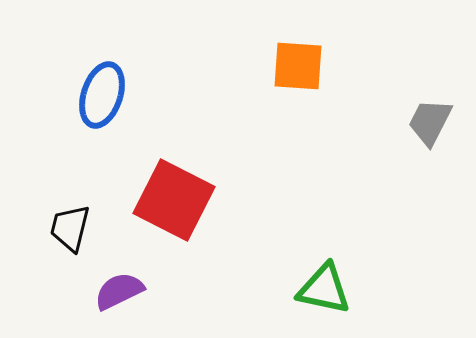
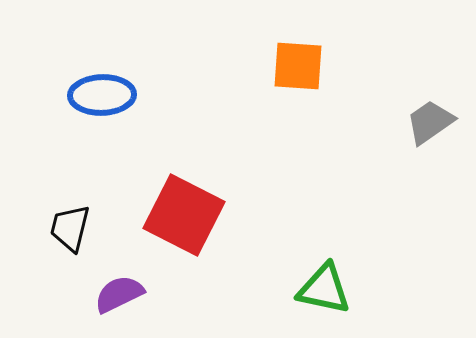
blue ellipse: rotated 70 degrees clockwise
gray trapezoid: rotated 28 degrees clockwise
red square: moved 10 px right, 15 px down
purple semicircle: moved 3 px down
